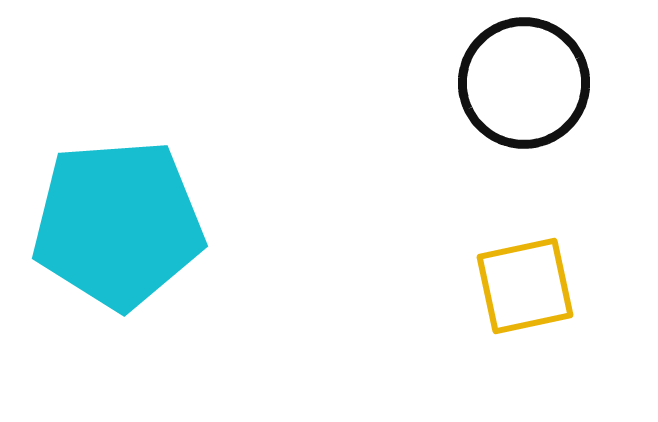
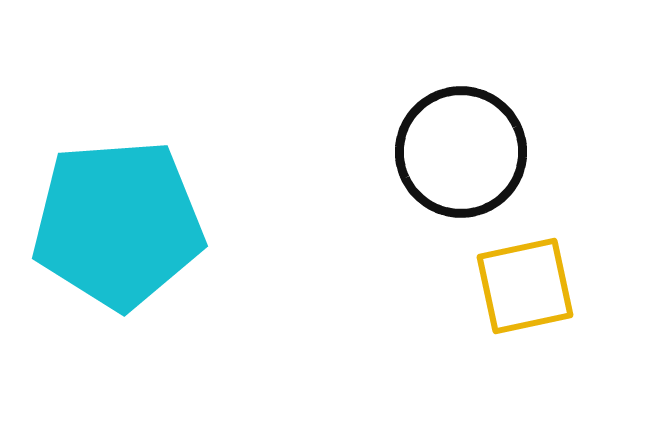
black circle: moved 63 px left, 69 px down
